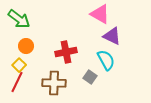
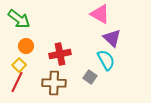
purple triangle: moved 2 px down; rotated 18 degrees clockwise
red cross: moved 6 px left, 2 px down
